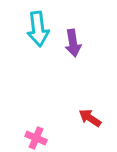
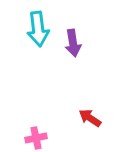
pink cross: rotated 35 degrees counterclockwise
